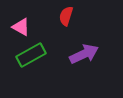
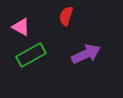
purple arrow: moved 2 px right
